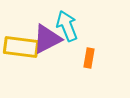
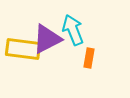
cyan arrow: moved 6 px right, 4 px down
yellow rectangle: moved 2 px right, 2 px down
